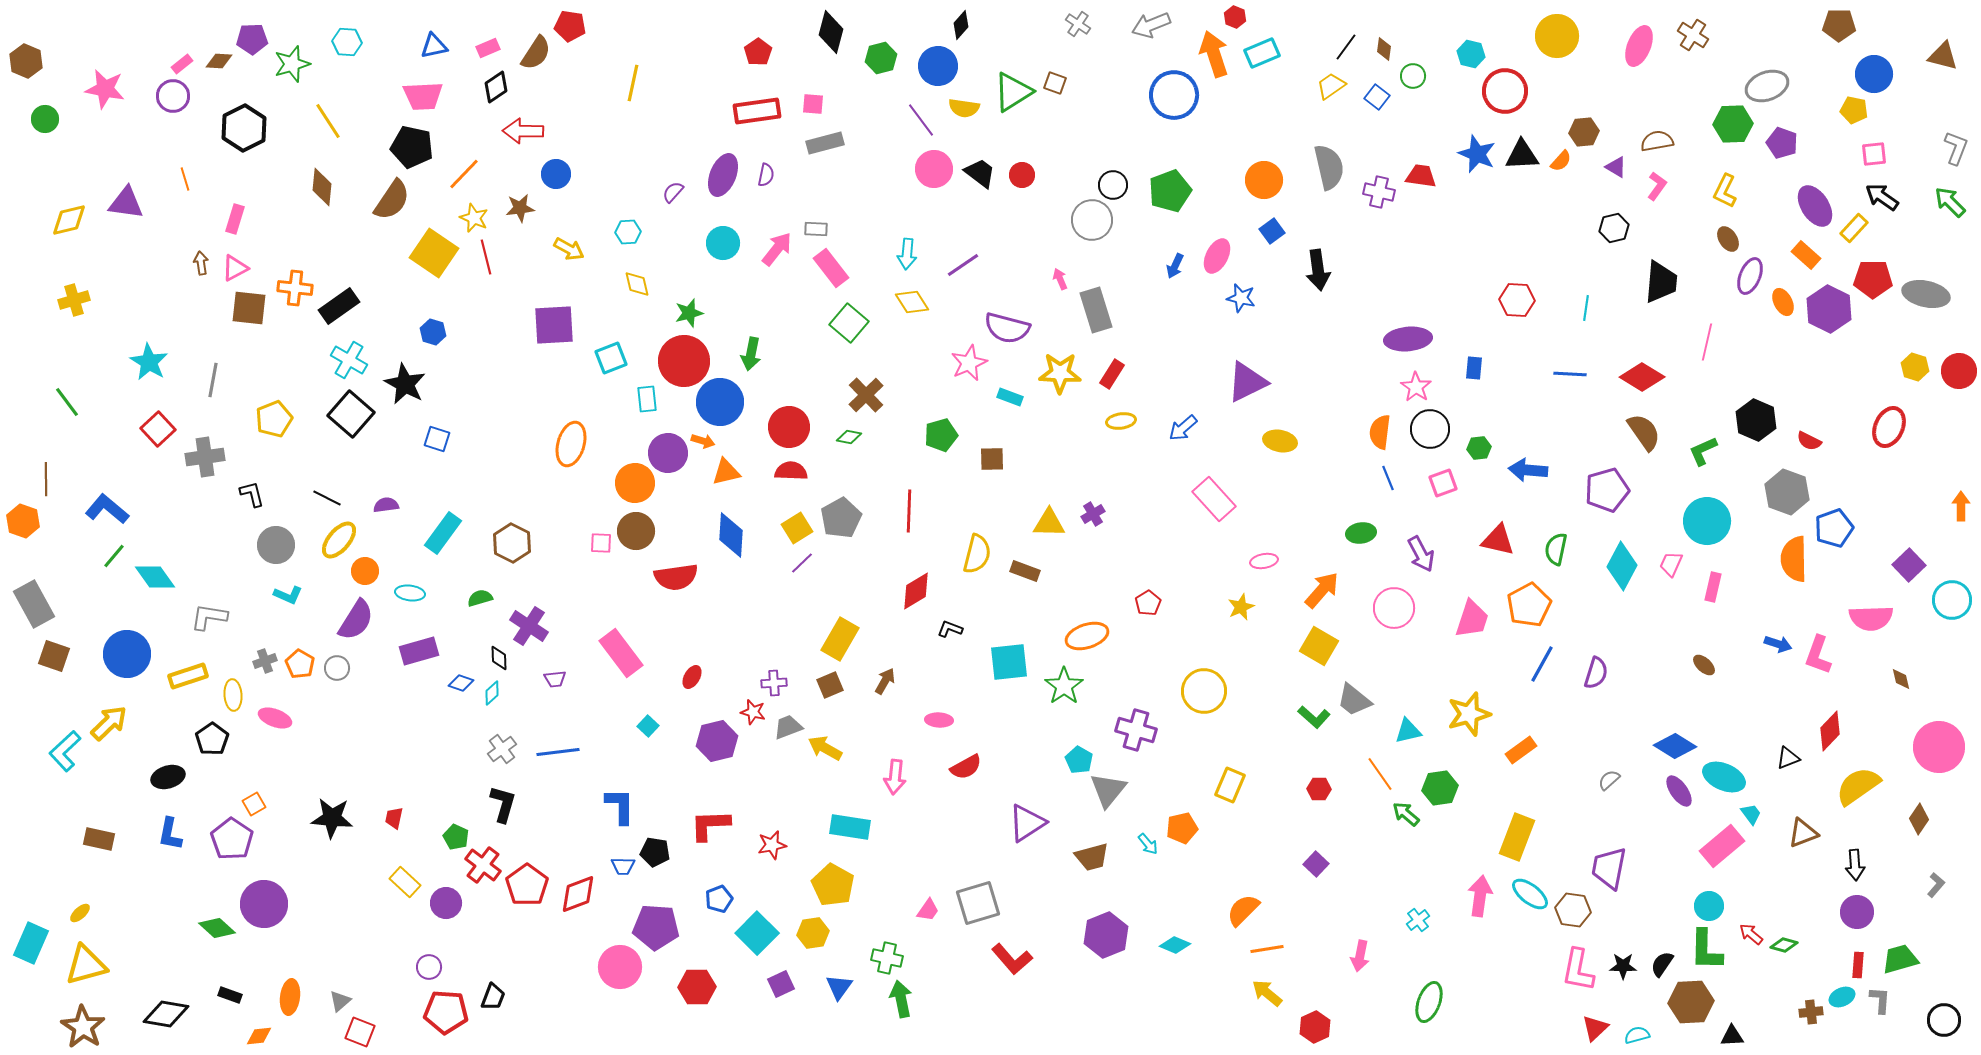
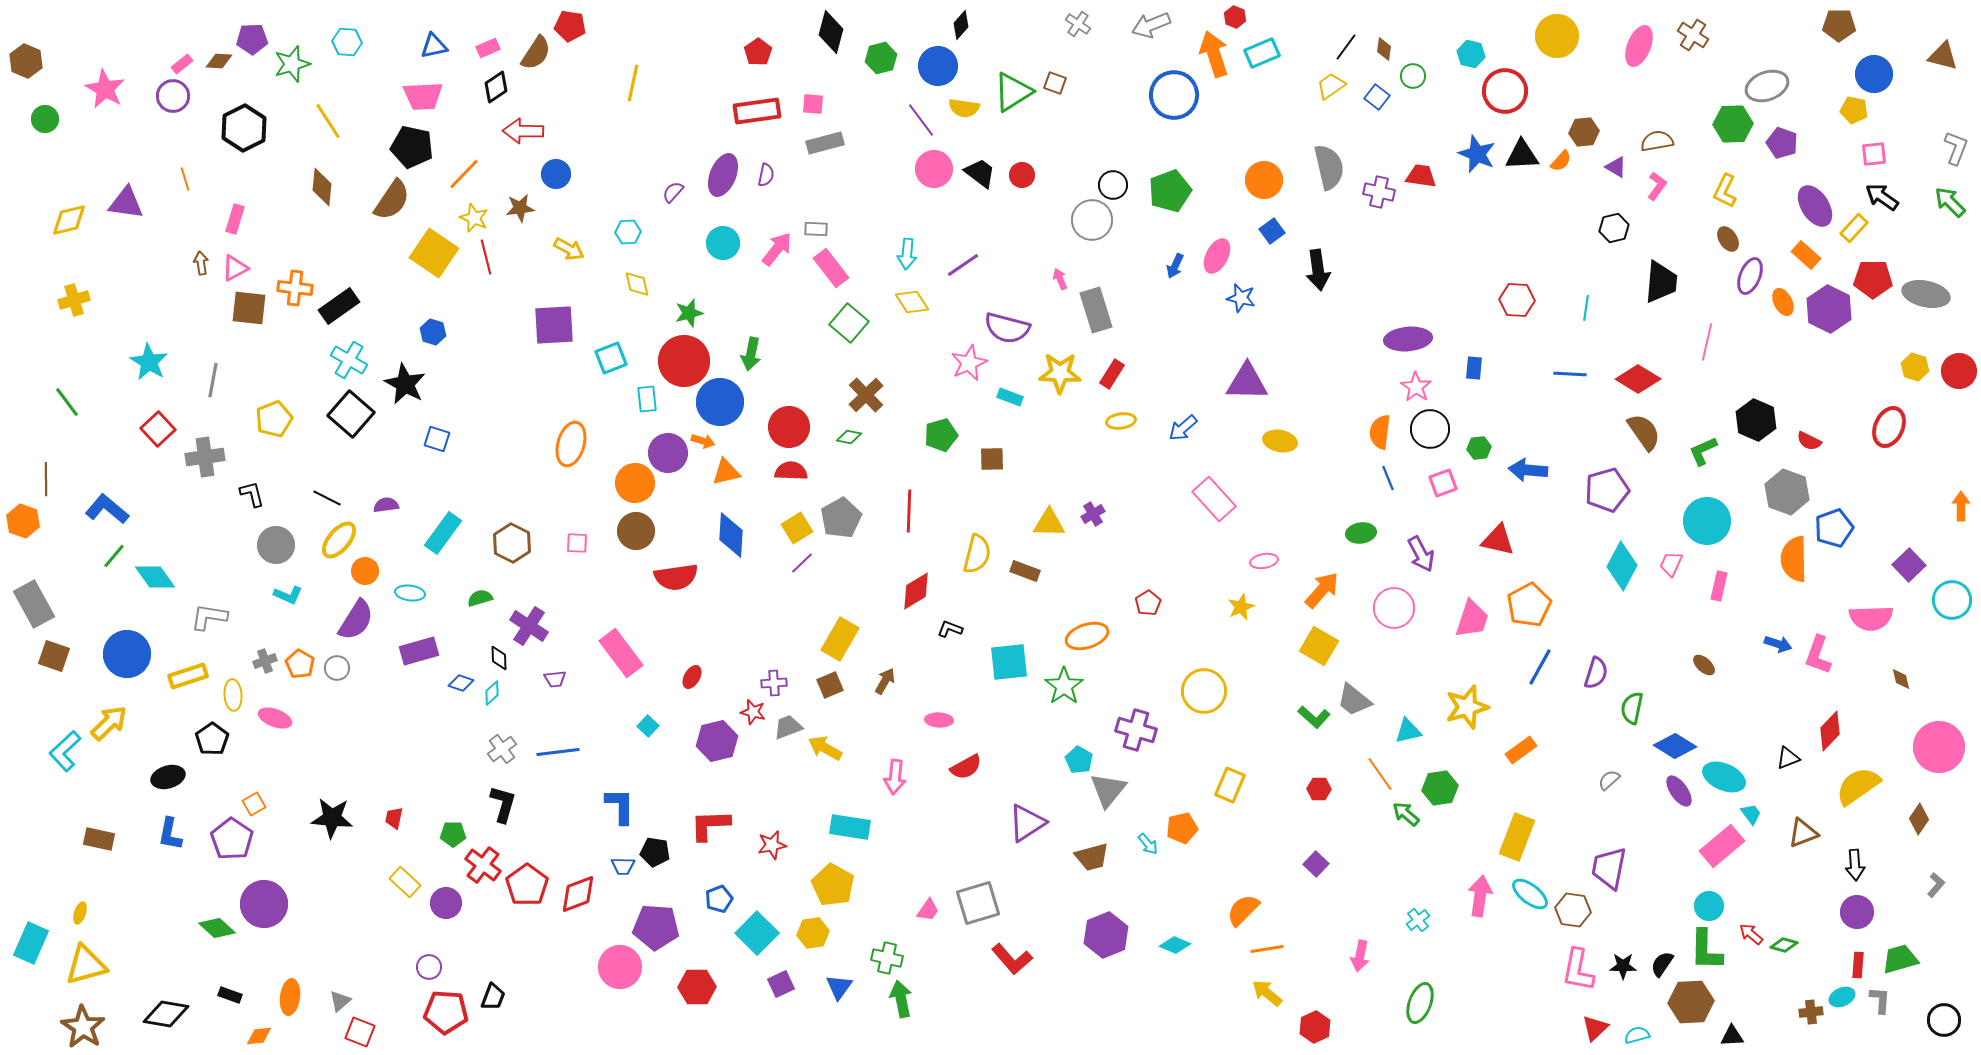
pink star at (105, 89): rotated 18 degrees clockwise
red diamond at (1642, 377): moved 4 px left, 2 px down
purple triangle at (1247, 382): rotated 27 degrees clockwise
pink square at (601, 543): moved 24 px left
green semicircle at (1556, 549): moved 76 px right, 159 px down
pink rectangle at (1713, 587): moved 6 px right, 1 px up
blue line at (1542, 664): moved 2 px left, 3 px down
yellow star at (1469, 714): moved 2 px left, 7 px up
green pentagon at (456, 837): moved 3 px left, 3 px up; rotated 25 degrees counterclockwise
yellow ellipse at (80, 913): rotated 30 degrees counterclockwise
green ellipse at (1429, 1002): moved 9 px left, 1 px down
